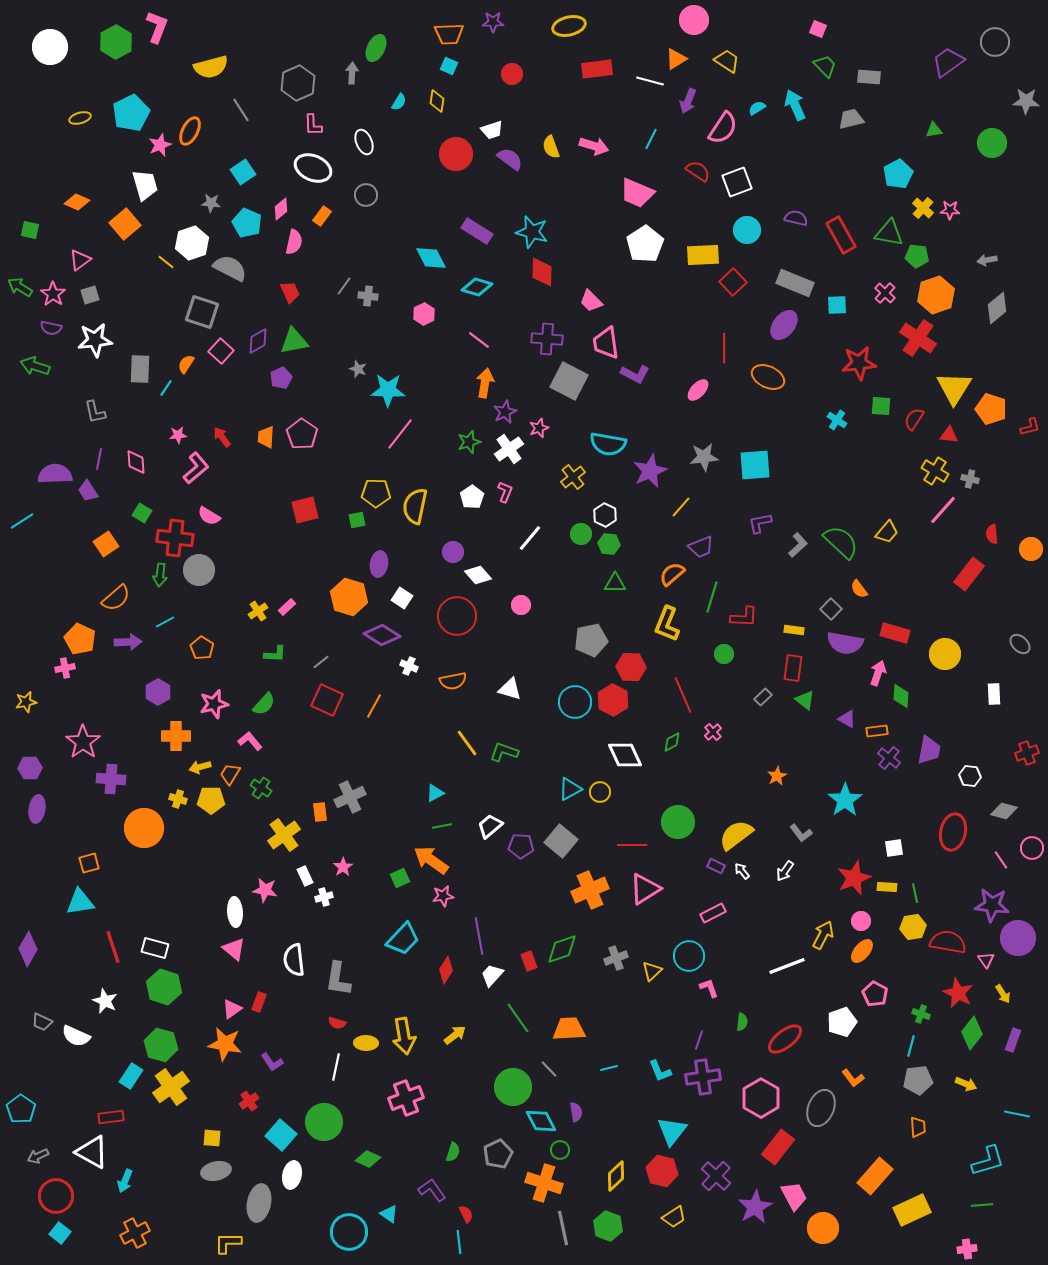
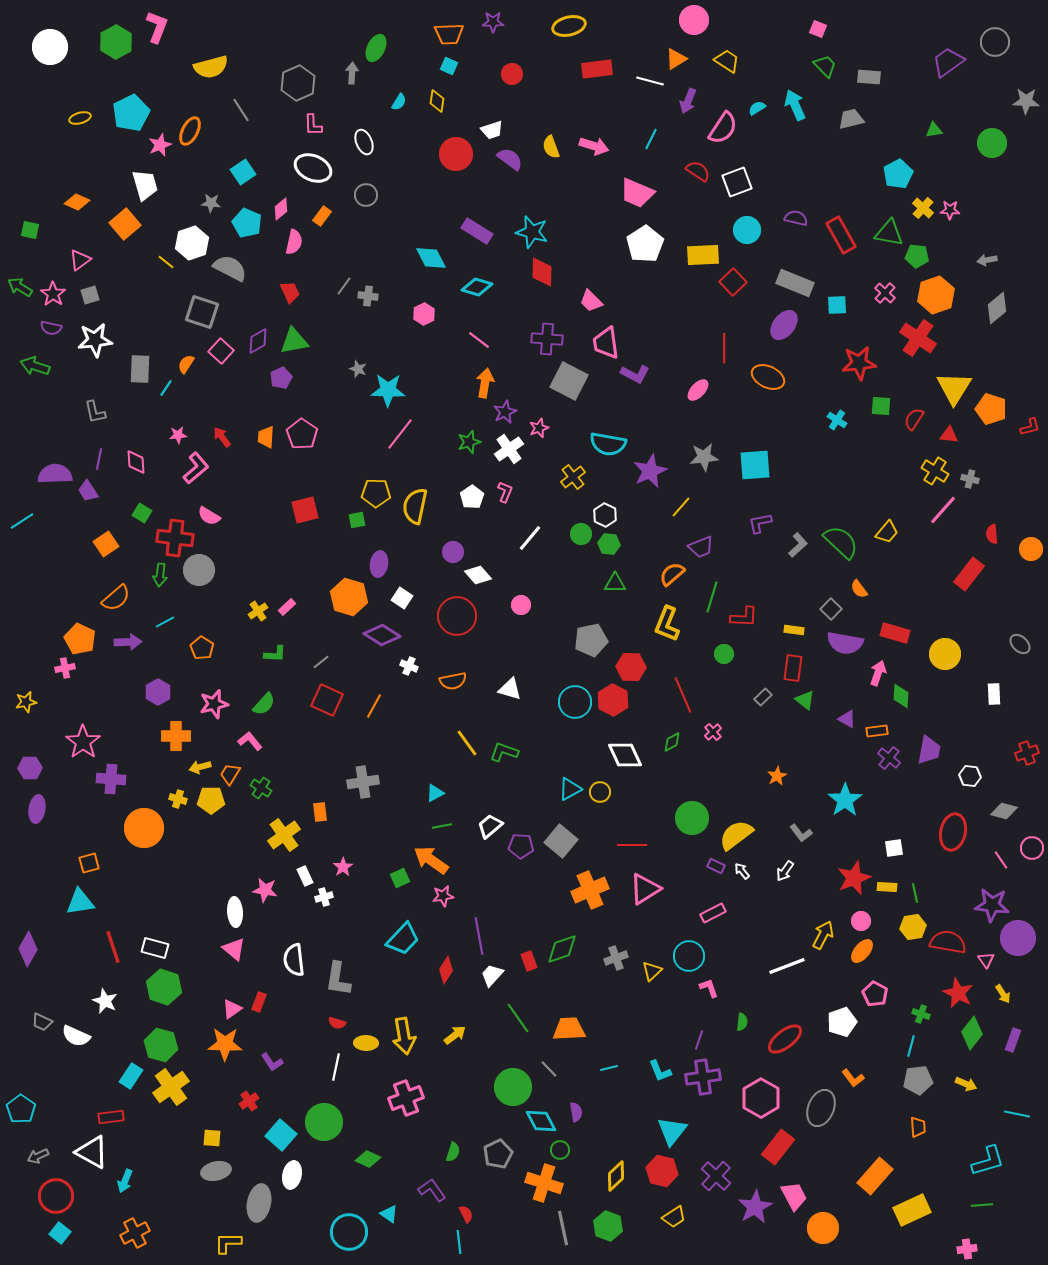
gray cross at (350, 797): moved 13 px right, 15 px up; rotated 16 degrees clockwise
green circle at (678, 822): moved 14 px right, 4 px up
orange star at (225, 1044): rotated 8 degrees counterclockwise
